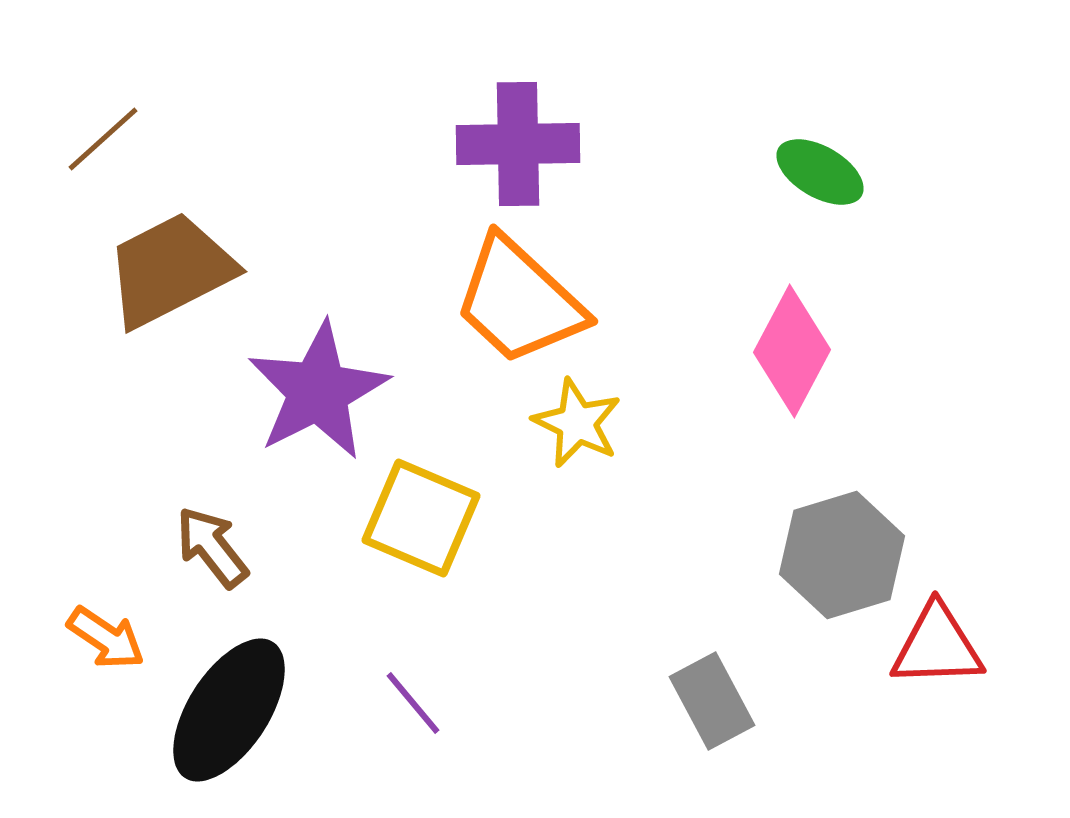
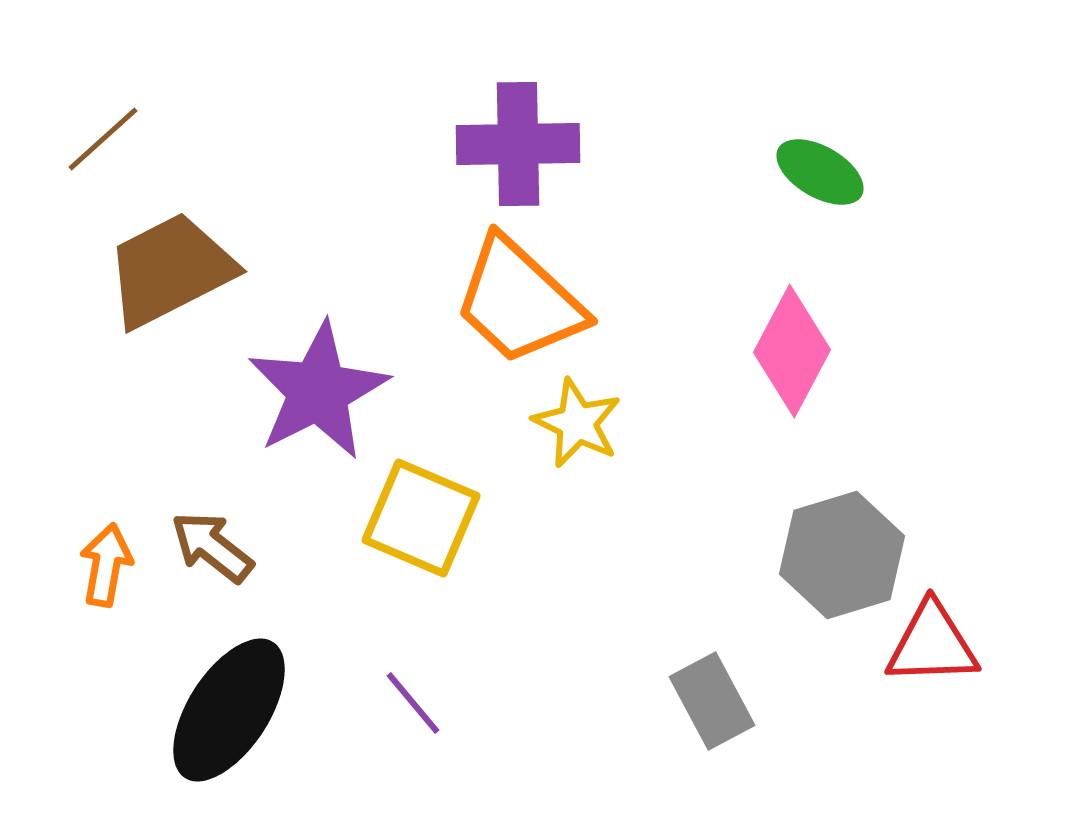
brown arrow: rotated 14 degrees counterclockwise
orange arrow: moved 73 px up; rotated 114 degrees counterclockwise
red triangle: moved 5 px left, 2 px up
